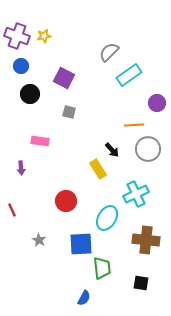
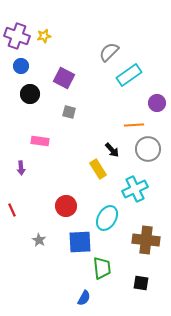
cyan cross: moved 1 px left, 5 px up
red circle: moved 5 px down
blue square: moved 1 px left, 2 px up
